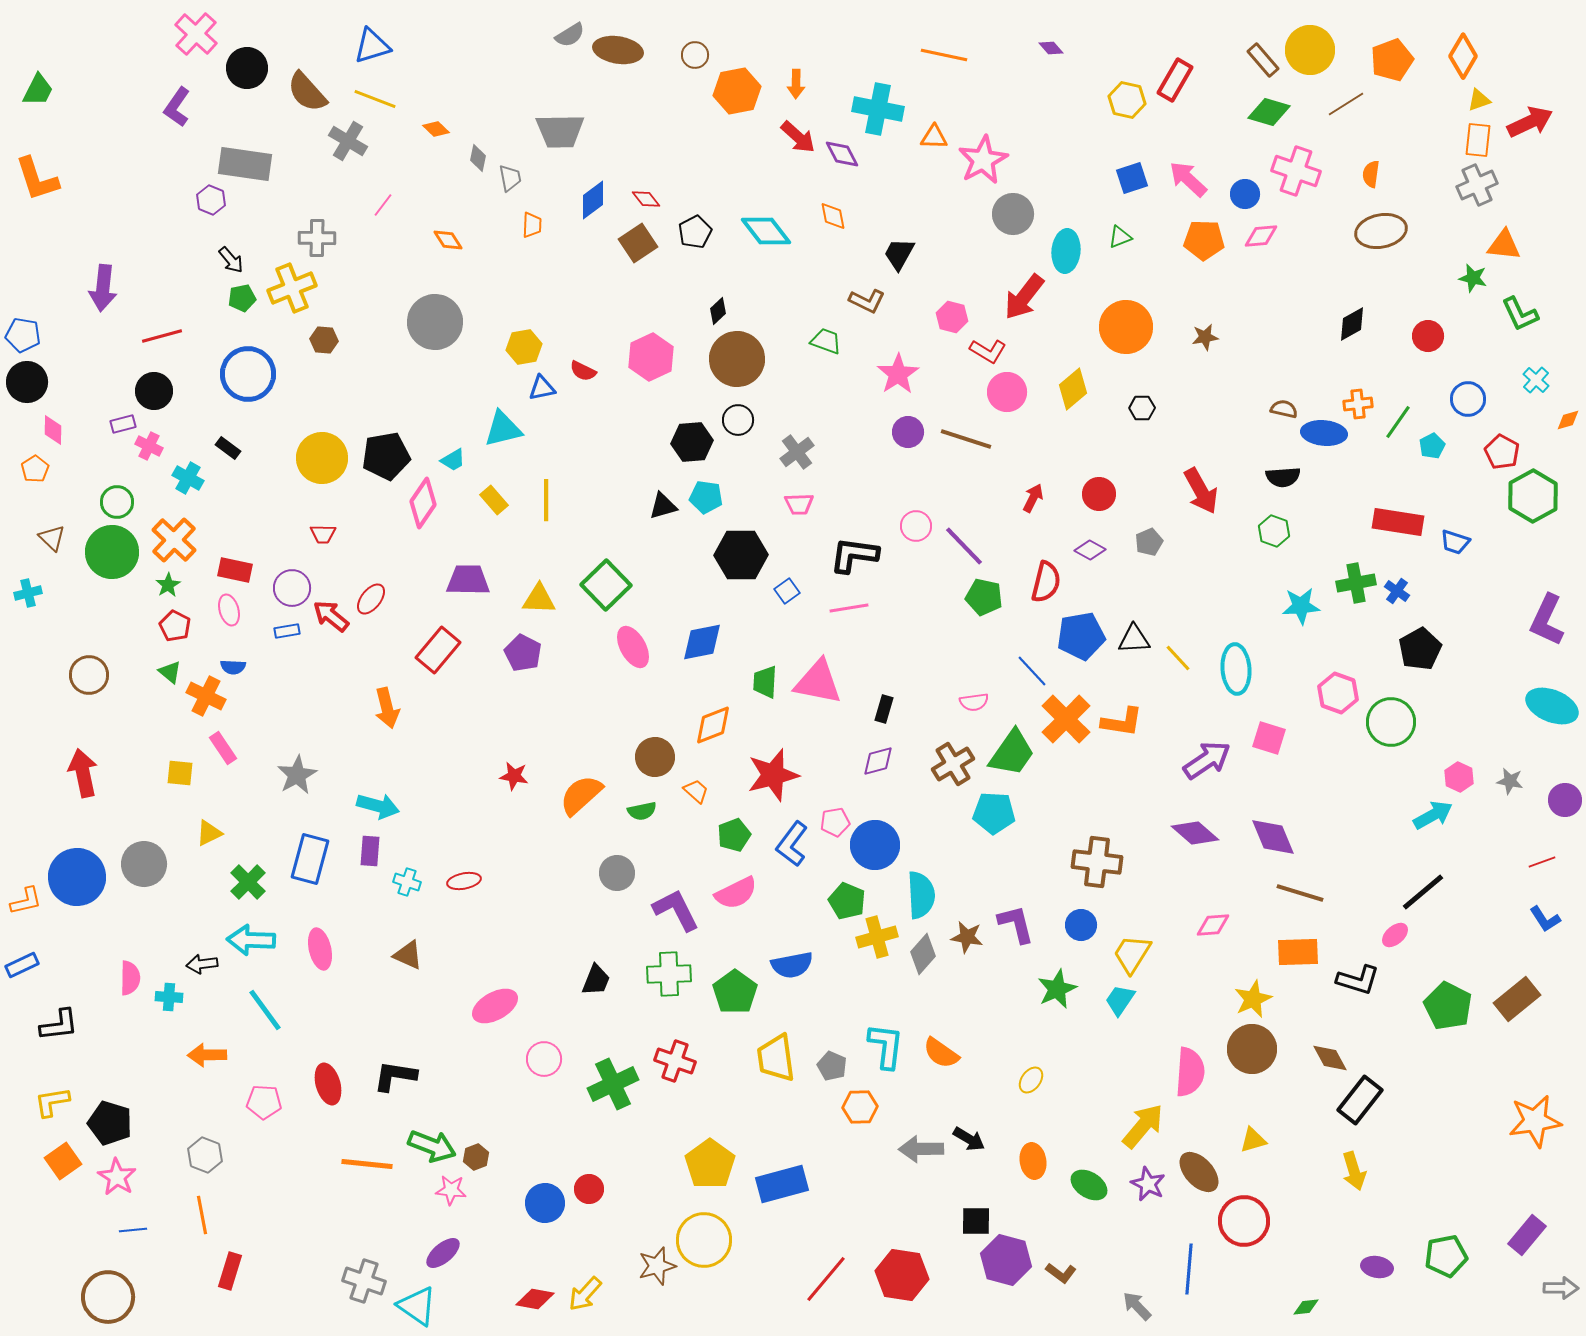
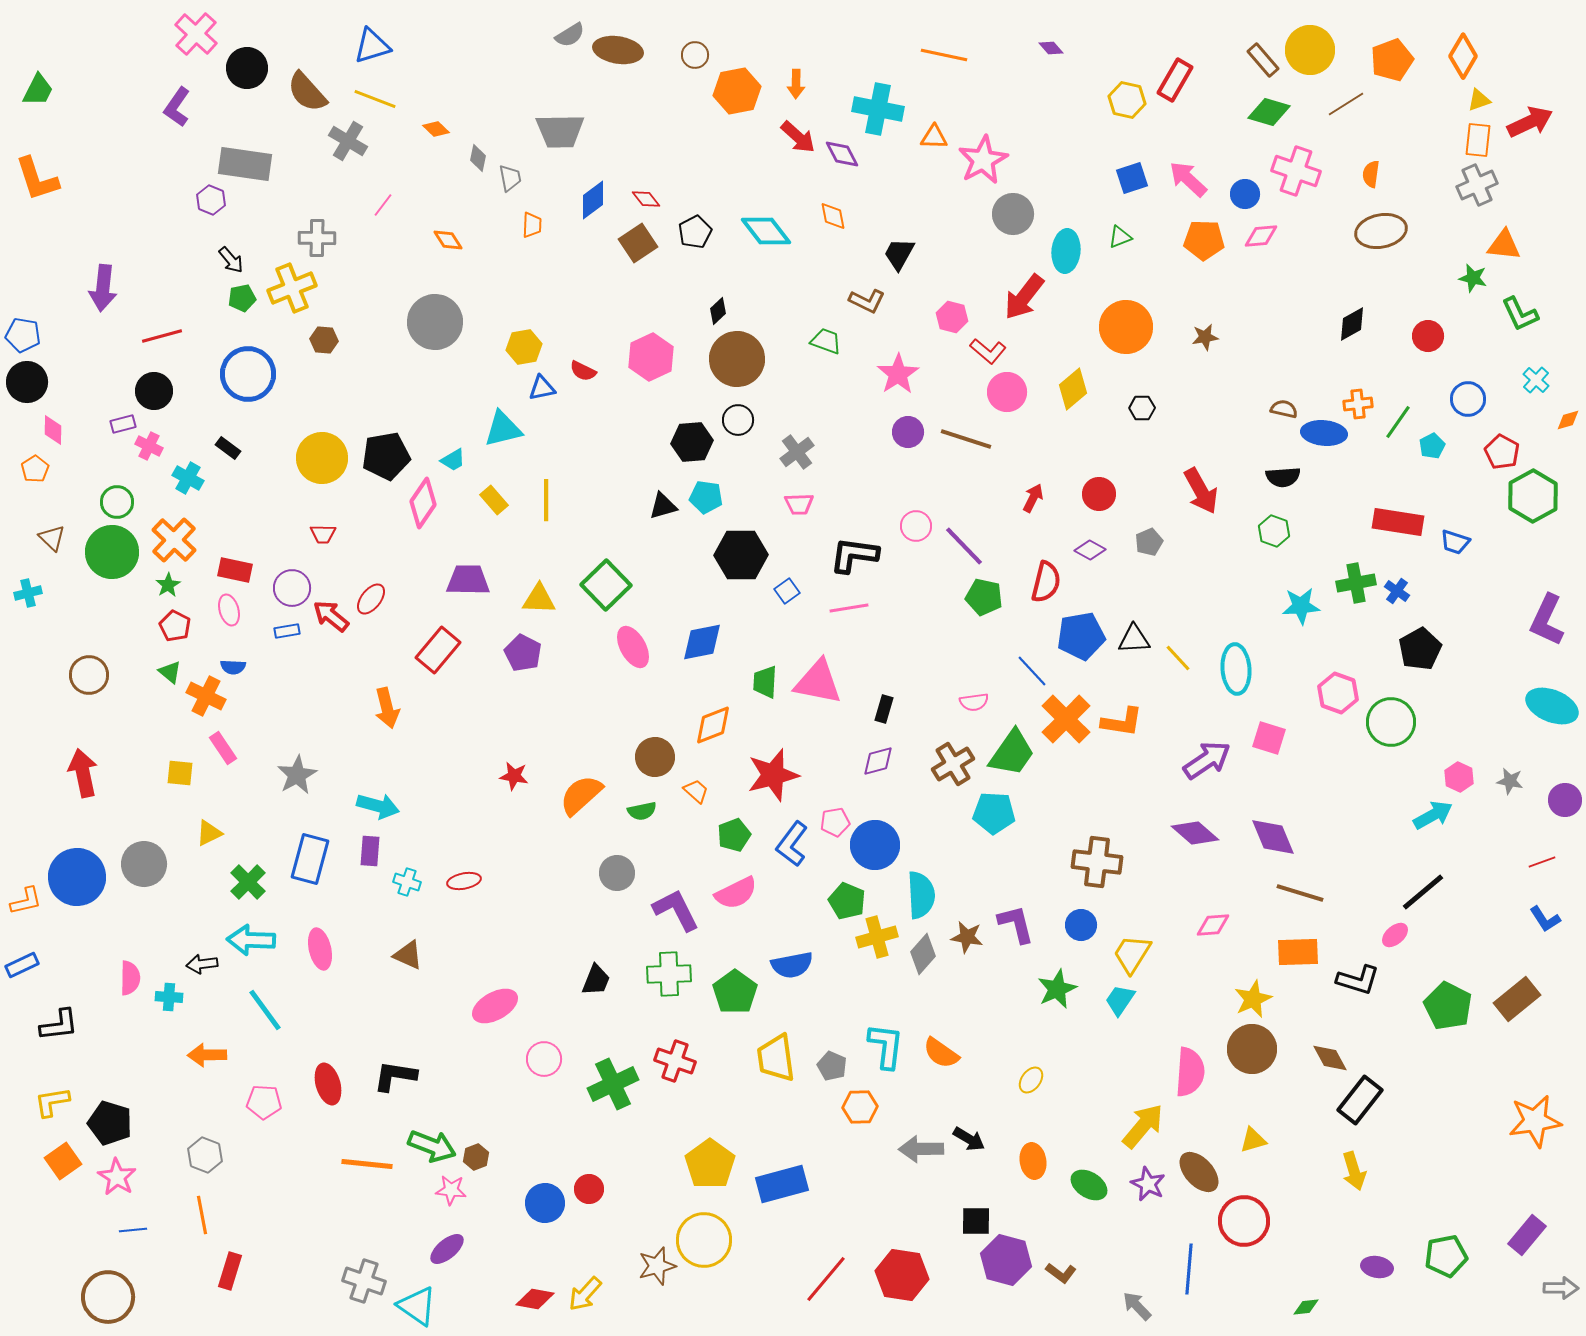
red L-shape at (988, 351): rotated 9 degrees clockwise
purple ellipse at (443, 1253): moved 4 px right, 4 px up
